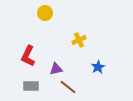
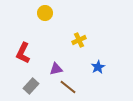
red L-shape: moved 5 px left, 3 px up
gray rectangle: rotated 49 degrees counterclockwise
